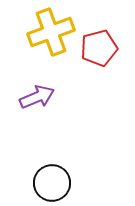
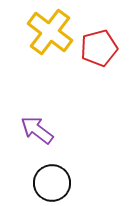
yellow cross: moved 1 px left; rotated 33 degrees counterclockwise
purple arrow: moved 33 px down; rotated 120 degrees counterclockwise
